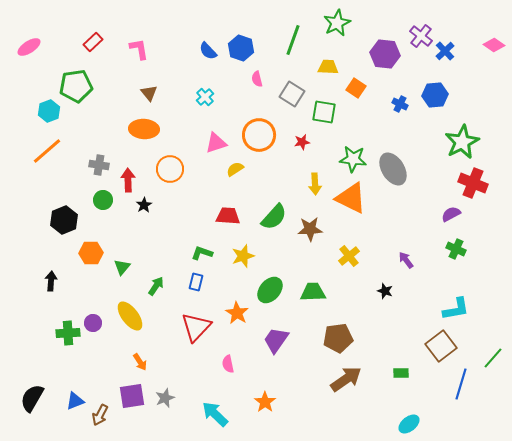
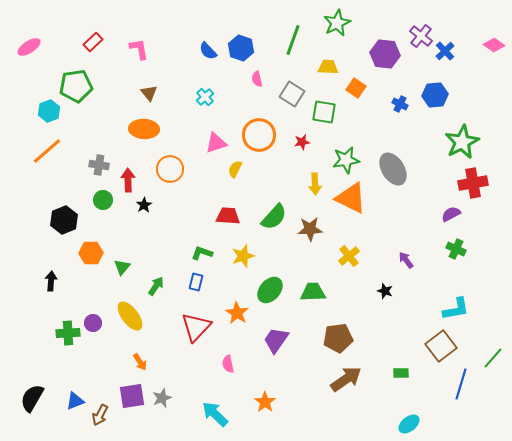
green star at (353, 159): moved 7 px left, 1 px down; rotated 16 degrees counterclockwise
yellow semicircle at (235, 169): rotated 30 degrees counterclockwise
red cross at (473, 183): rotated 32 degrees counterclockwise
gray star at (165, 398): moved 3 px left
